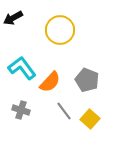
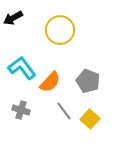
gray pentagon: moved 1 px right, 1 px down
